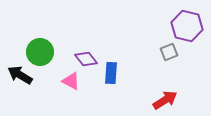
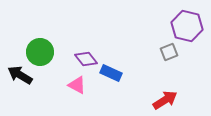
blue rectangle: rotated 70 degrees counterclockwise
pink triangle: moved 6 px right, 4 px down
